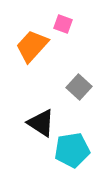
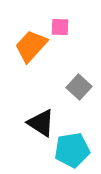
pink square: moved 3 px left, 3 px down; rotated 18 degrees counterclockwise
orange trapezoid: moved 1 px left
